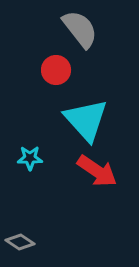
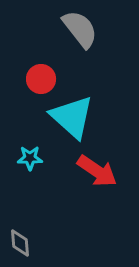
red circle: moved 15 px left, 9 px down
cyan triangle: moved 14 px left, 3 px up; rotated 6 degrees counterclockwise
gray diamond: moved 1 px down; rotated 52 degrees clockwise
